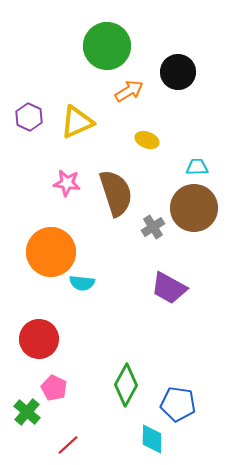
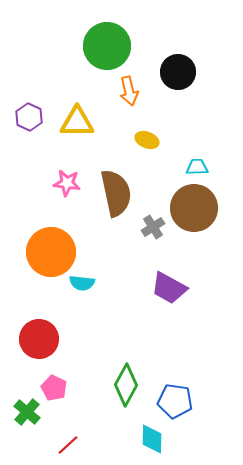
orange arrow: rotated 108 degrees clockwise
yellow triangle: rotated 24 degrees clockwise
brown semicircle: rotated 6 degrees clockwise
blue pentagon: moved 3 px left, 3 px up
